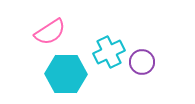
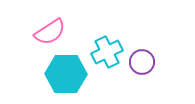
cyan cross: moved 2 px left
